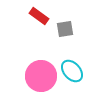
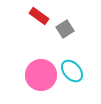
gray square: rotated 24 degrees counterclockwise
pink circle: moved 1 px up
